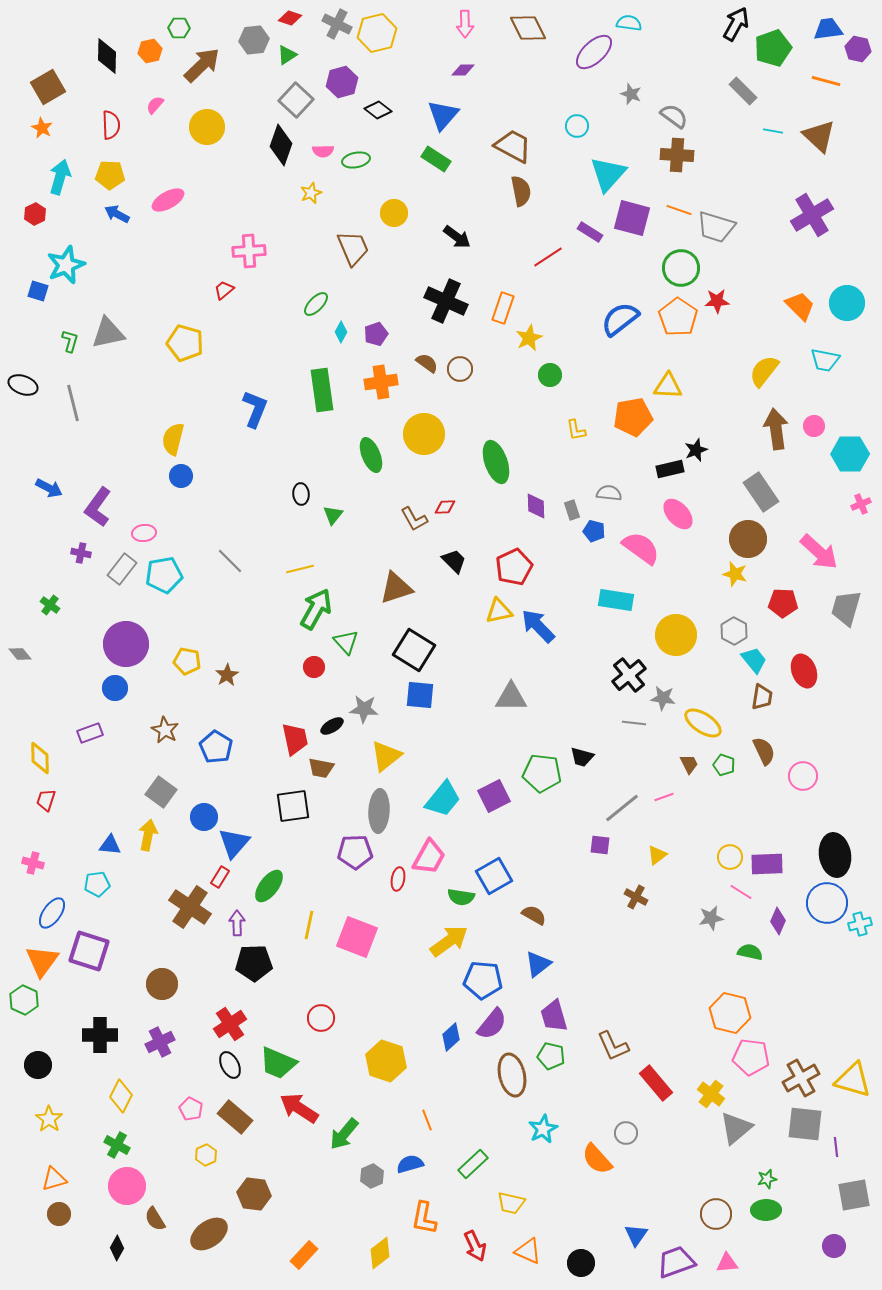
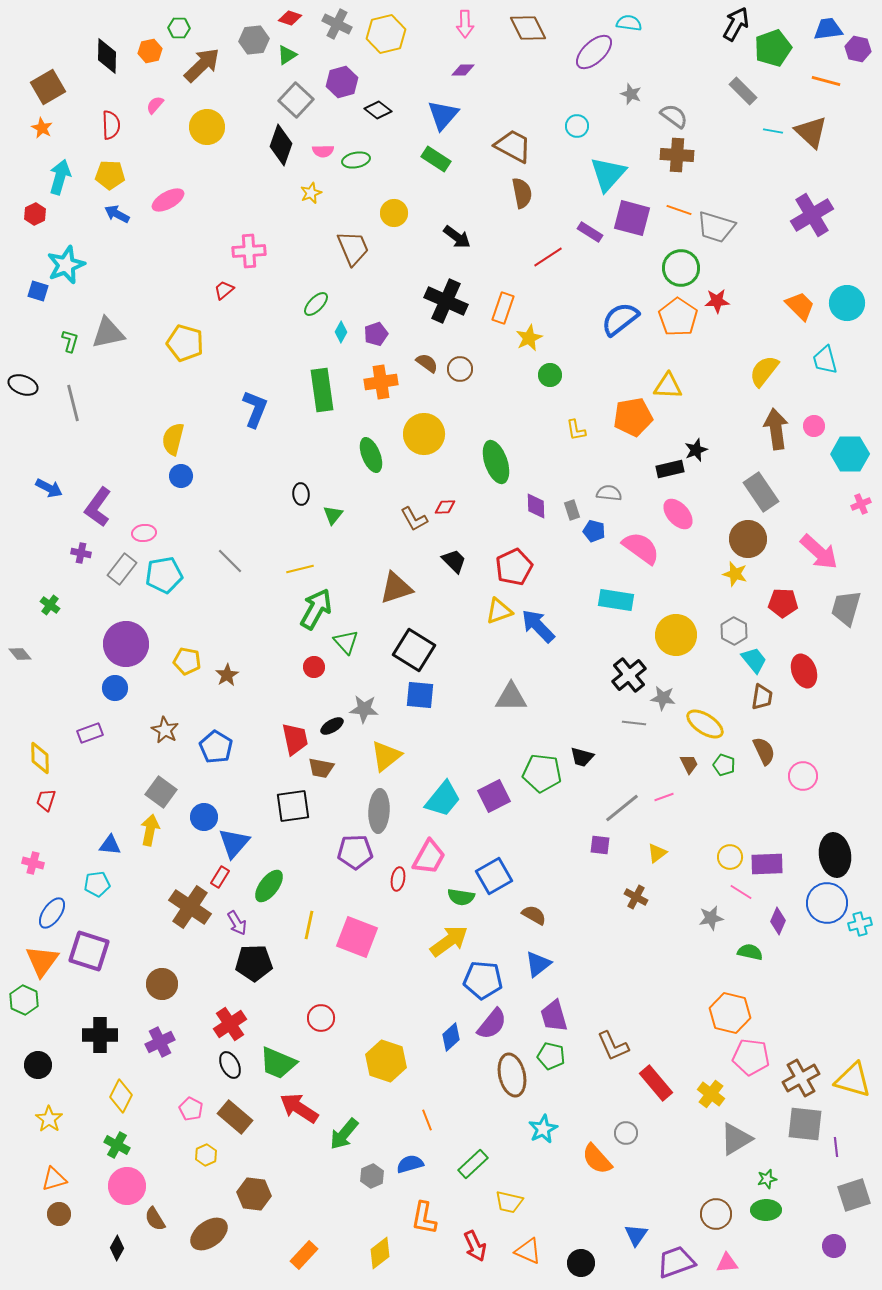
yellow hexagon at (377, 33): moved 9 px right, 1 px down
brown triangle at (819, 136): moved 8 px left, 4 px up
brown semicircle at (521, 191): moved 1 px right, 2 px down
cyan trapezoid at (825, 360): rotated 64 degrees clockwise
yellow triangle at (499, 611): rotated 8 degrees counterclockwise
yellow ellipse at (703, 723): moved 2 px right, 1 px down
yellow arrow at (148, 835): moved 2 px right, 5 px up
yellow triangle at (657, 855): moved 2 px up
purple arrow at (237, 923): rotated 150 degrees clockwise
gray triangle at (736, 1128): moved 11 px down; rotated 9 degrees clockwise
gray square at (854, 1195): rotated 8 degrees counterclockwise
yellow trapezoid at (511, 1203): moved 2 px left, 1 px up
